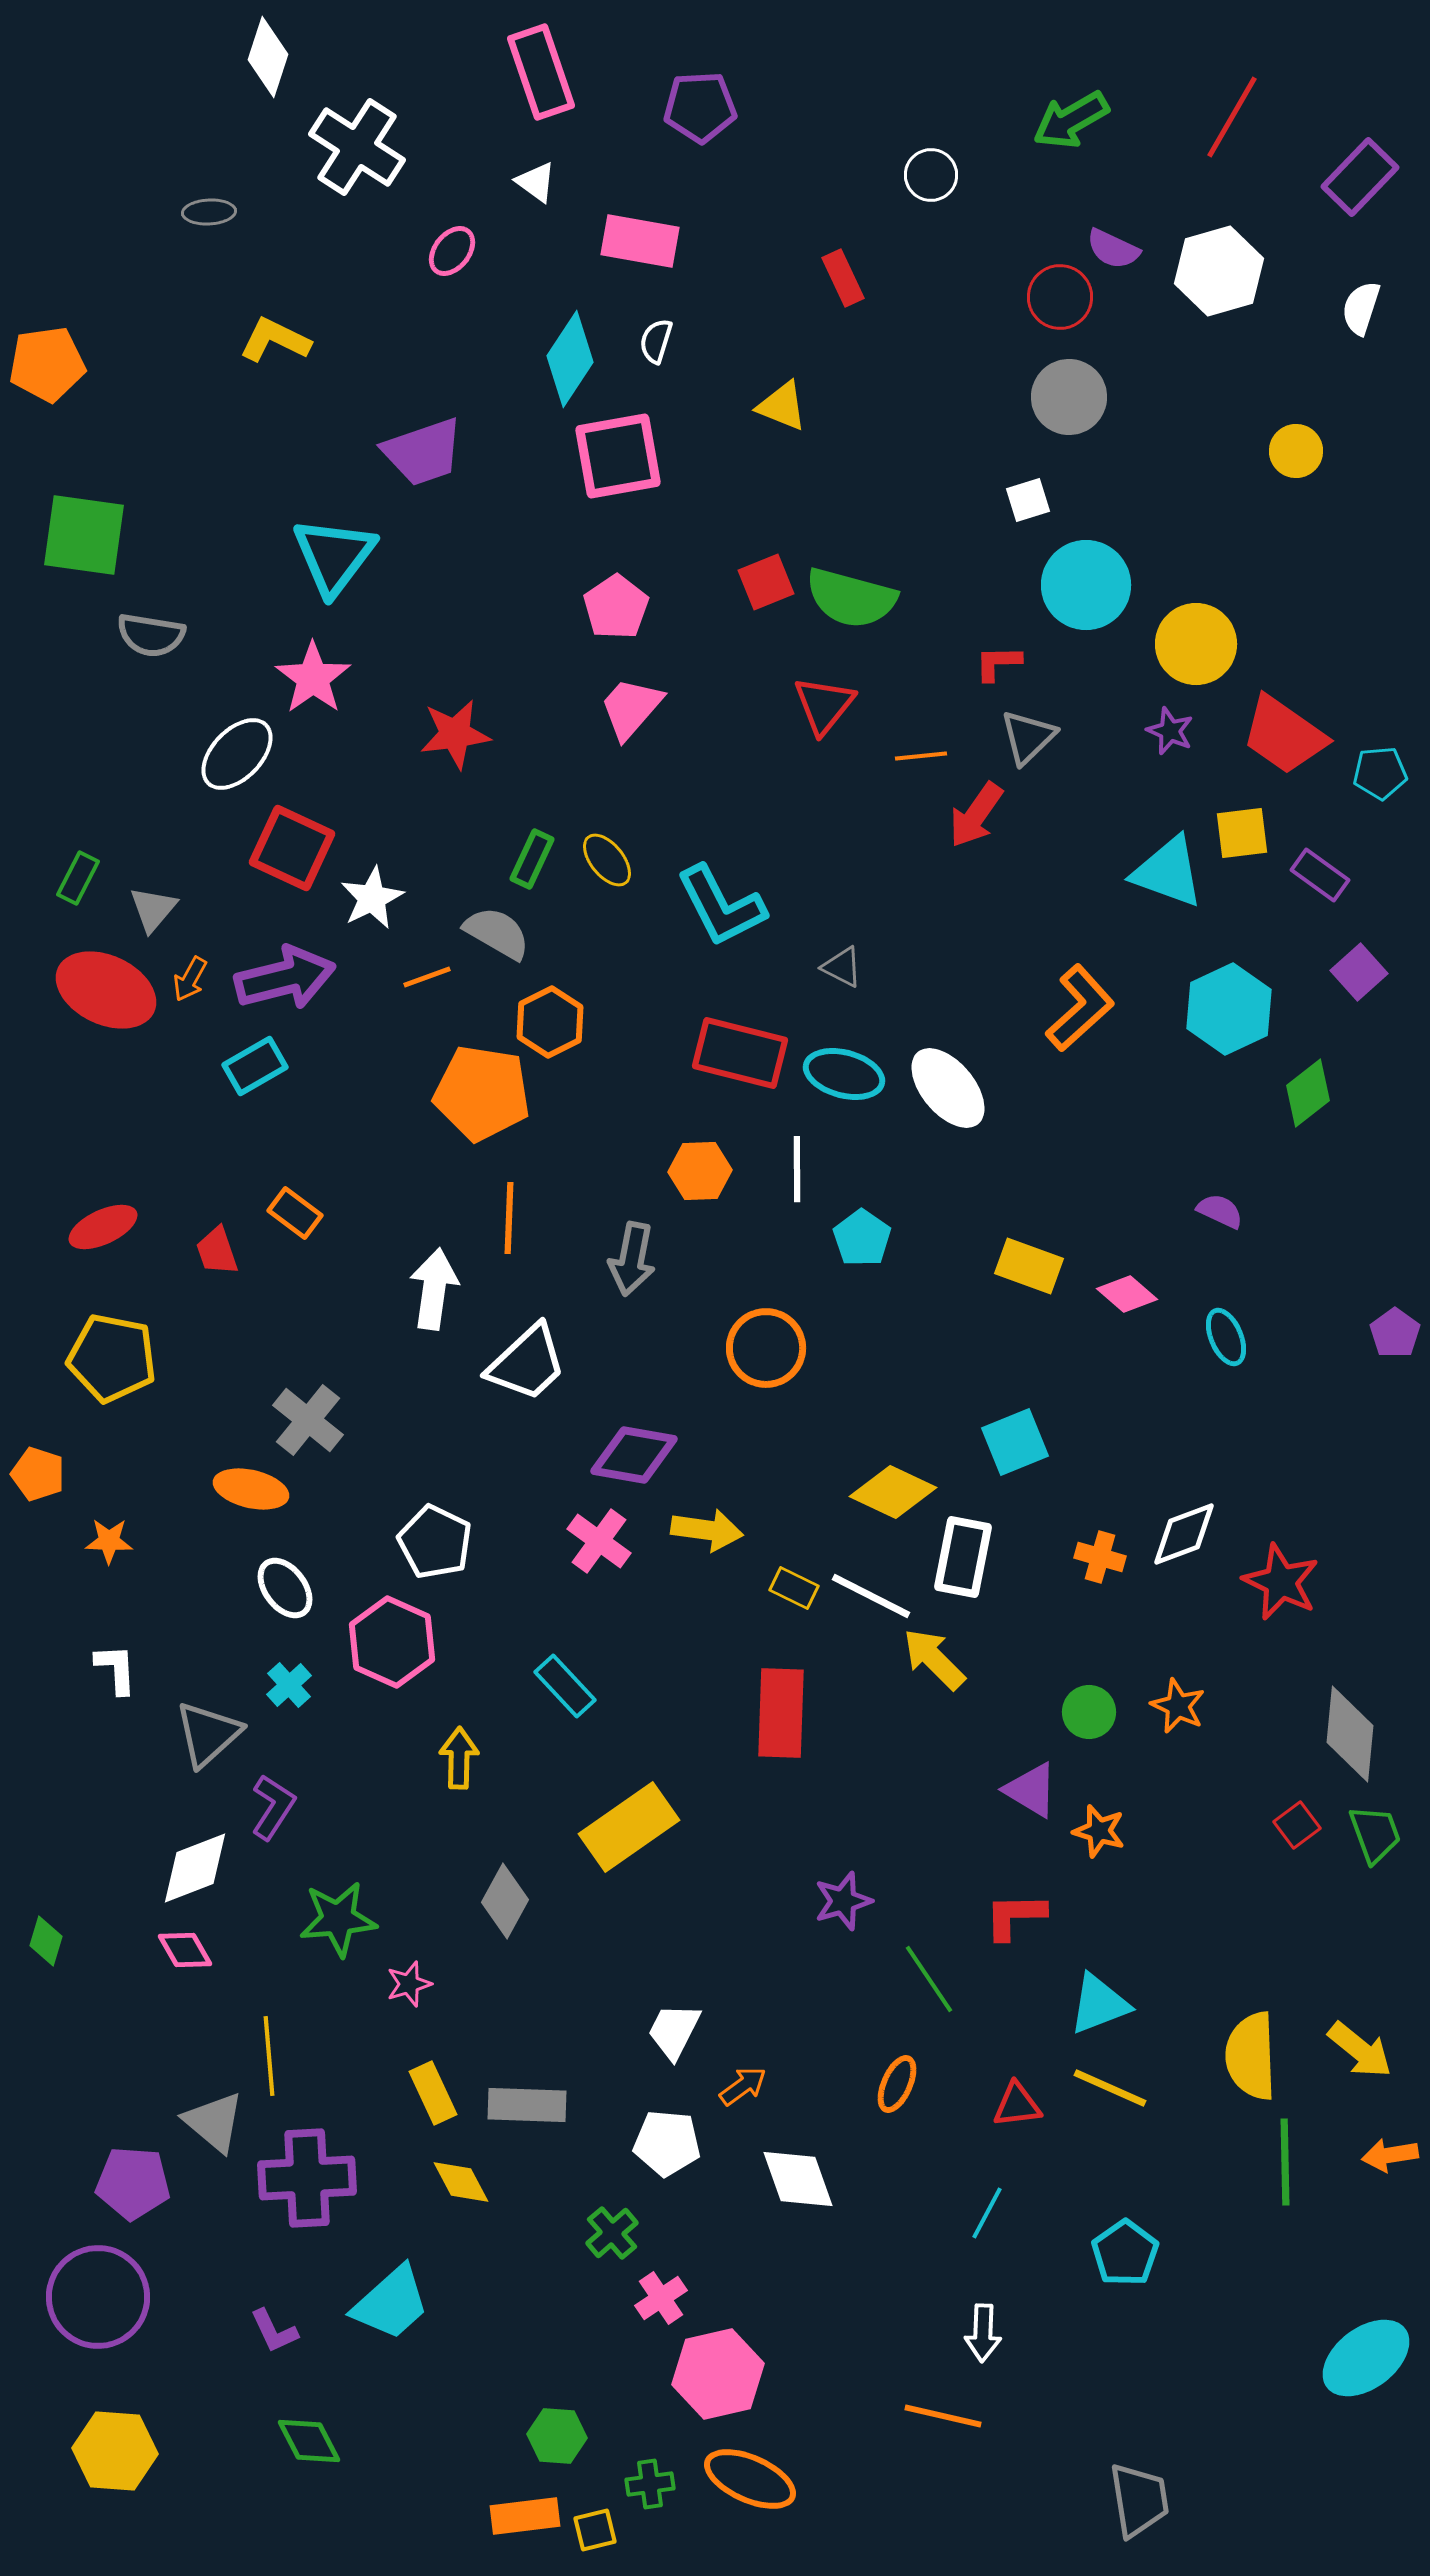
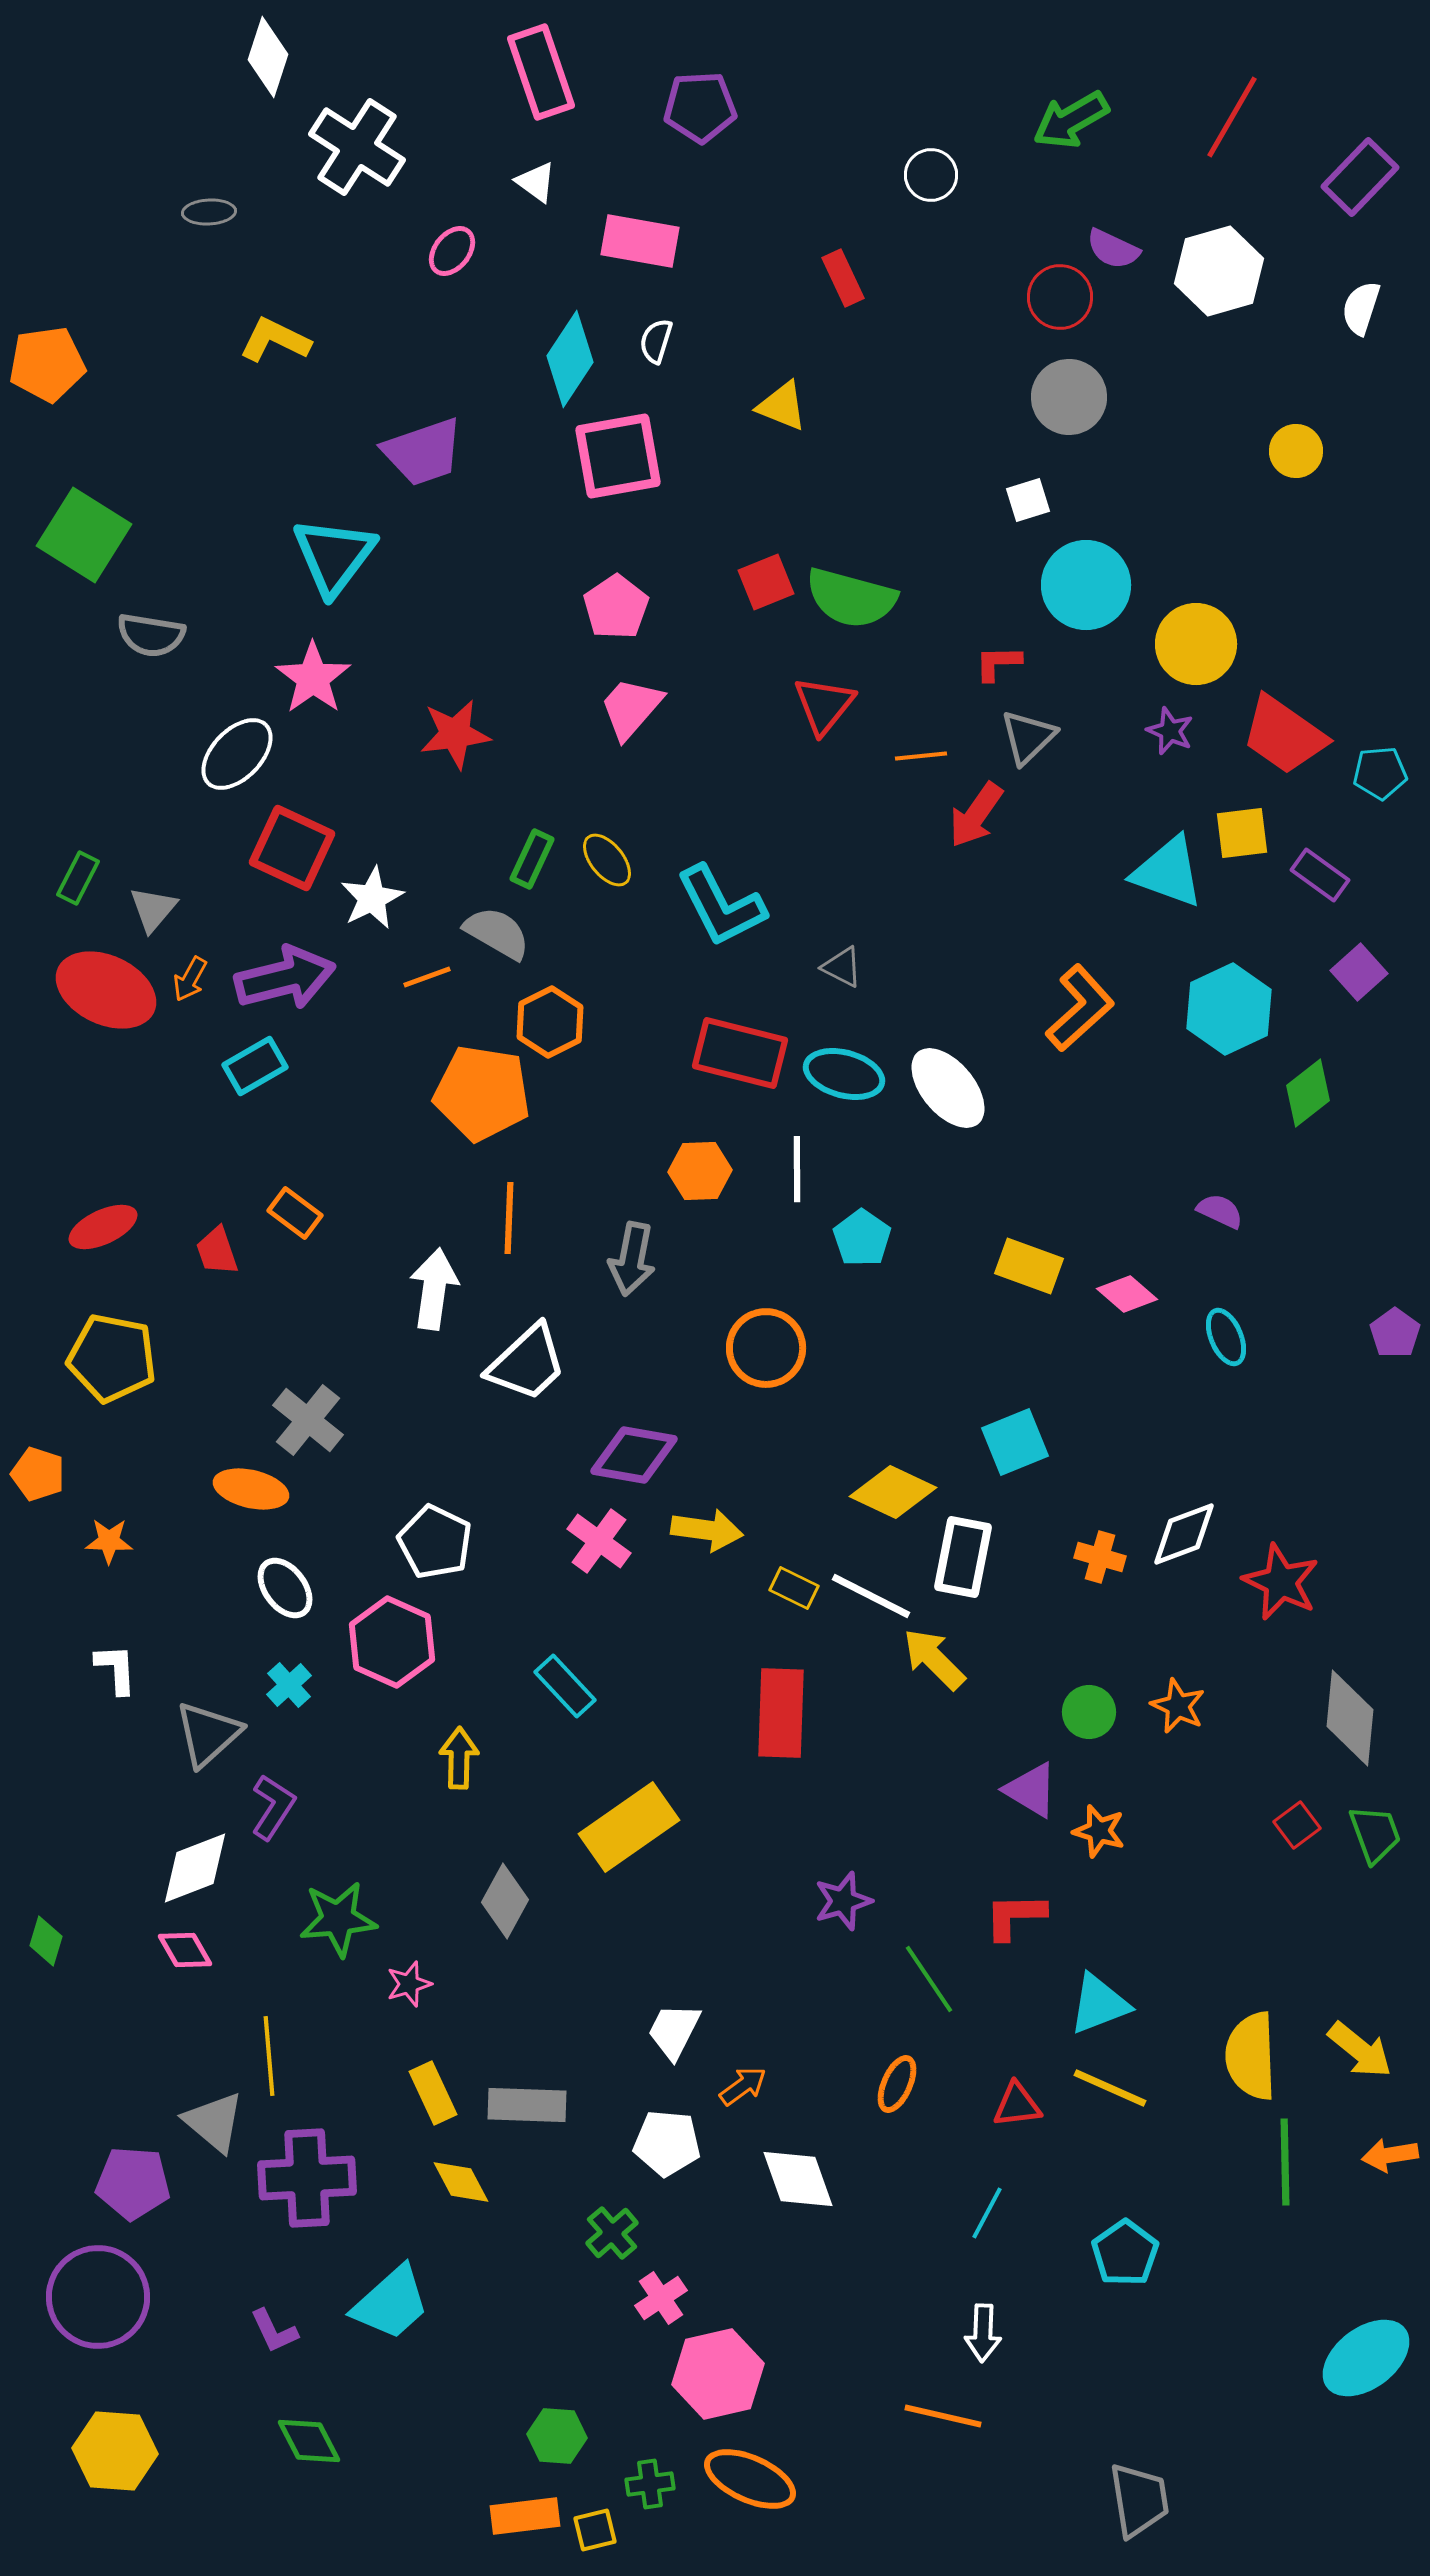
green square at (84, 535): rotated 24 degrees clockwise
gray diamond at (1350, 1734): moved 16 px up
